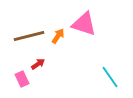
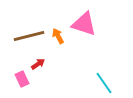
orange arrow: rotated 63 degrees counterclockwise
cyan line: moved 6 px left, 6 px down
